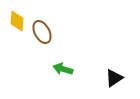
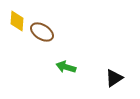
brown ellipse: rotated 30 degrees counterclockwise
green arrow: moved 3 px right, 2 px up
